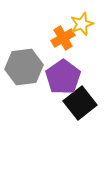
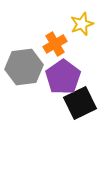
orange cross: moved 8 px left, 6 px down
black square: rotated 12 degrees clockwise
